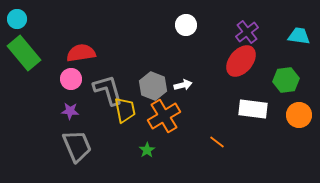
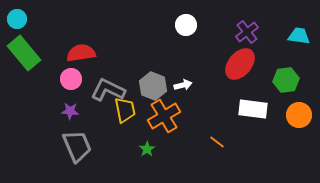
red ellipse: moved 1 px left, 3 px down
gray L-shape: rotated 48 degrees counterclockwise
green star: moved 1 px up
